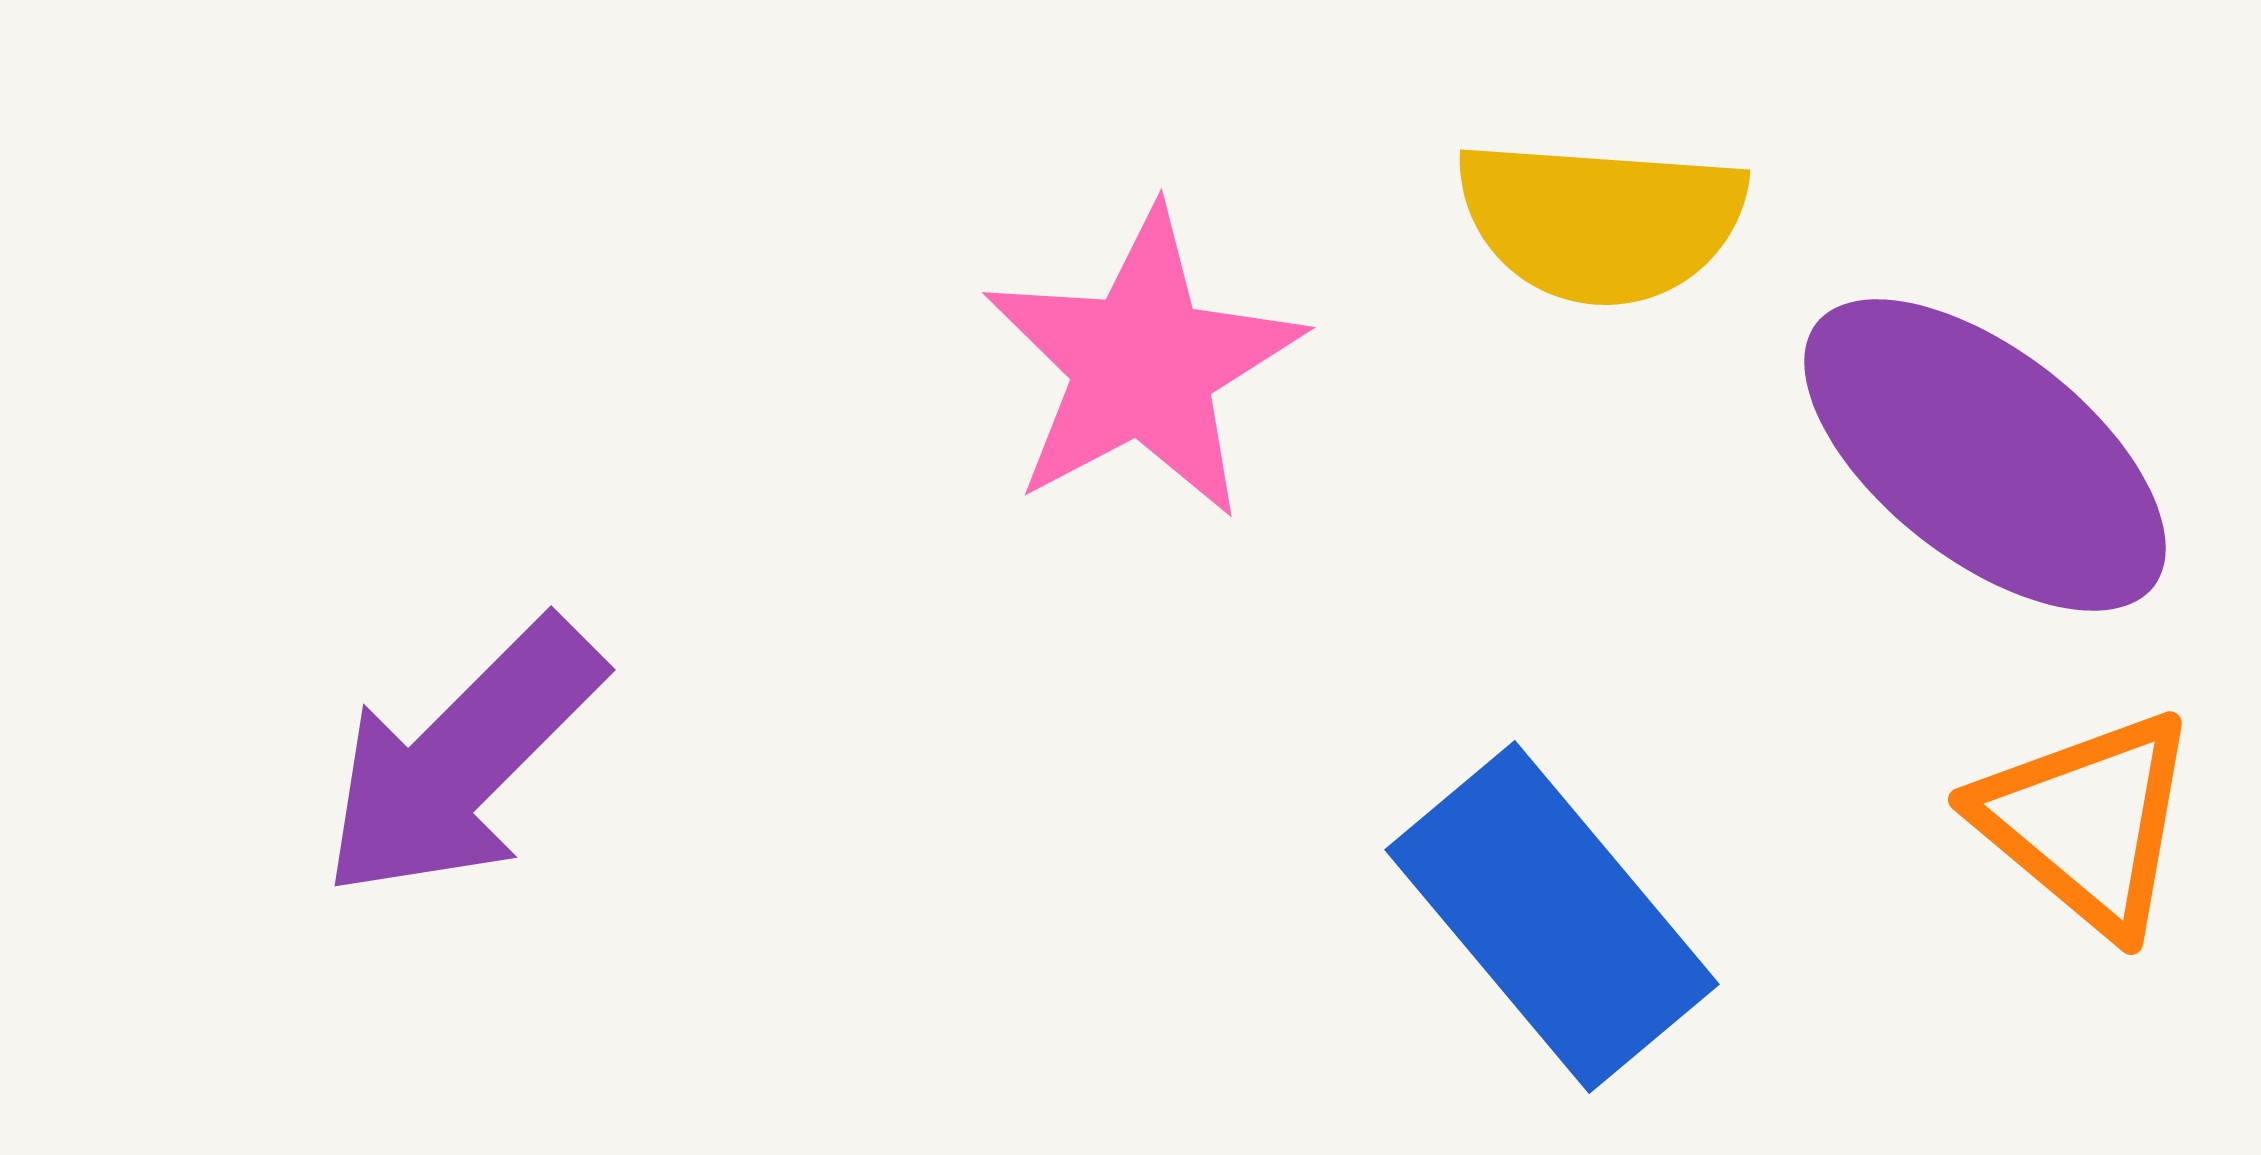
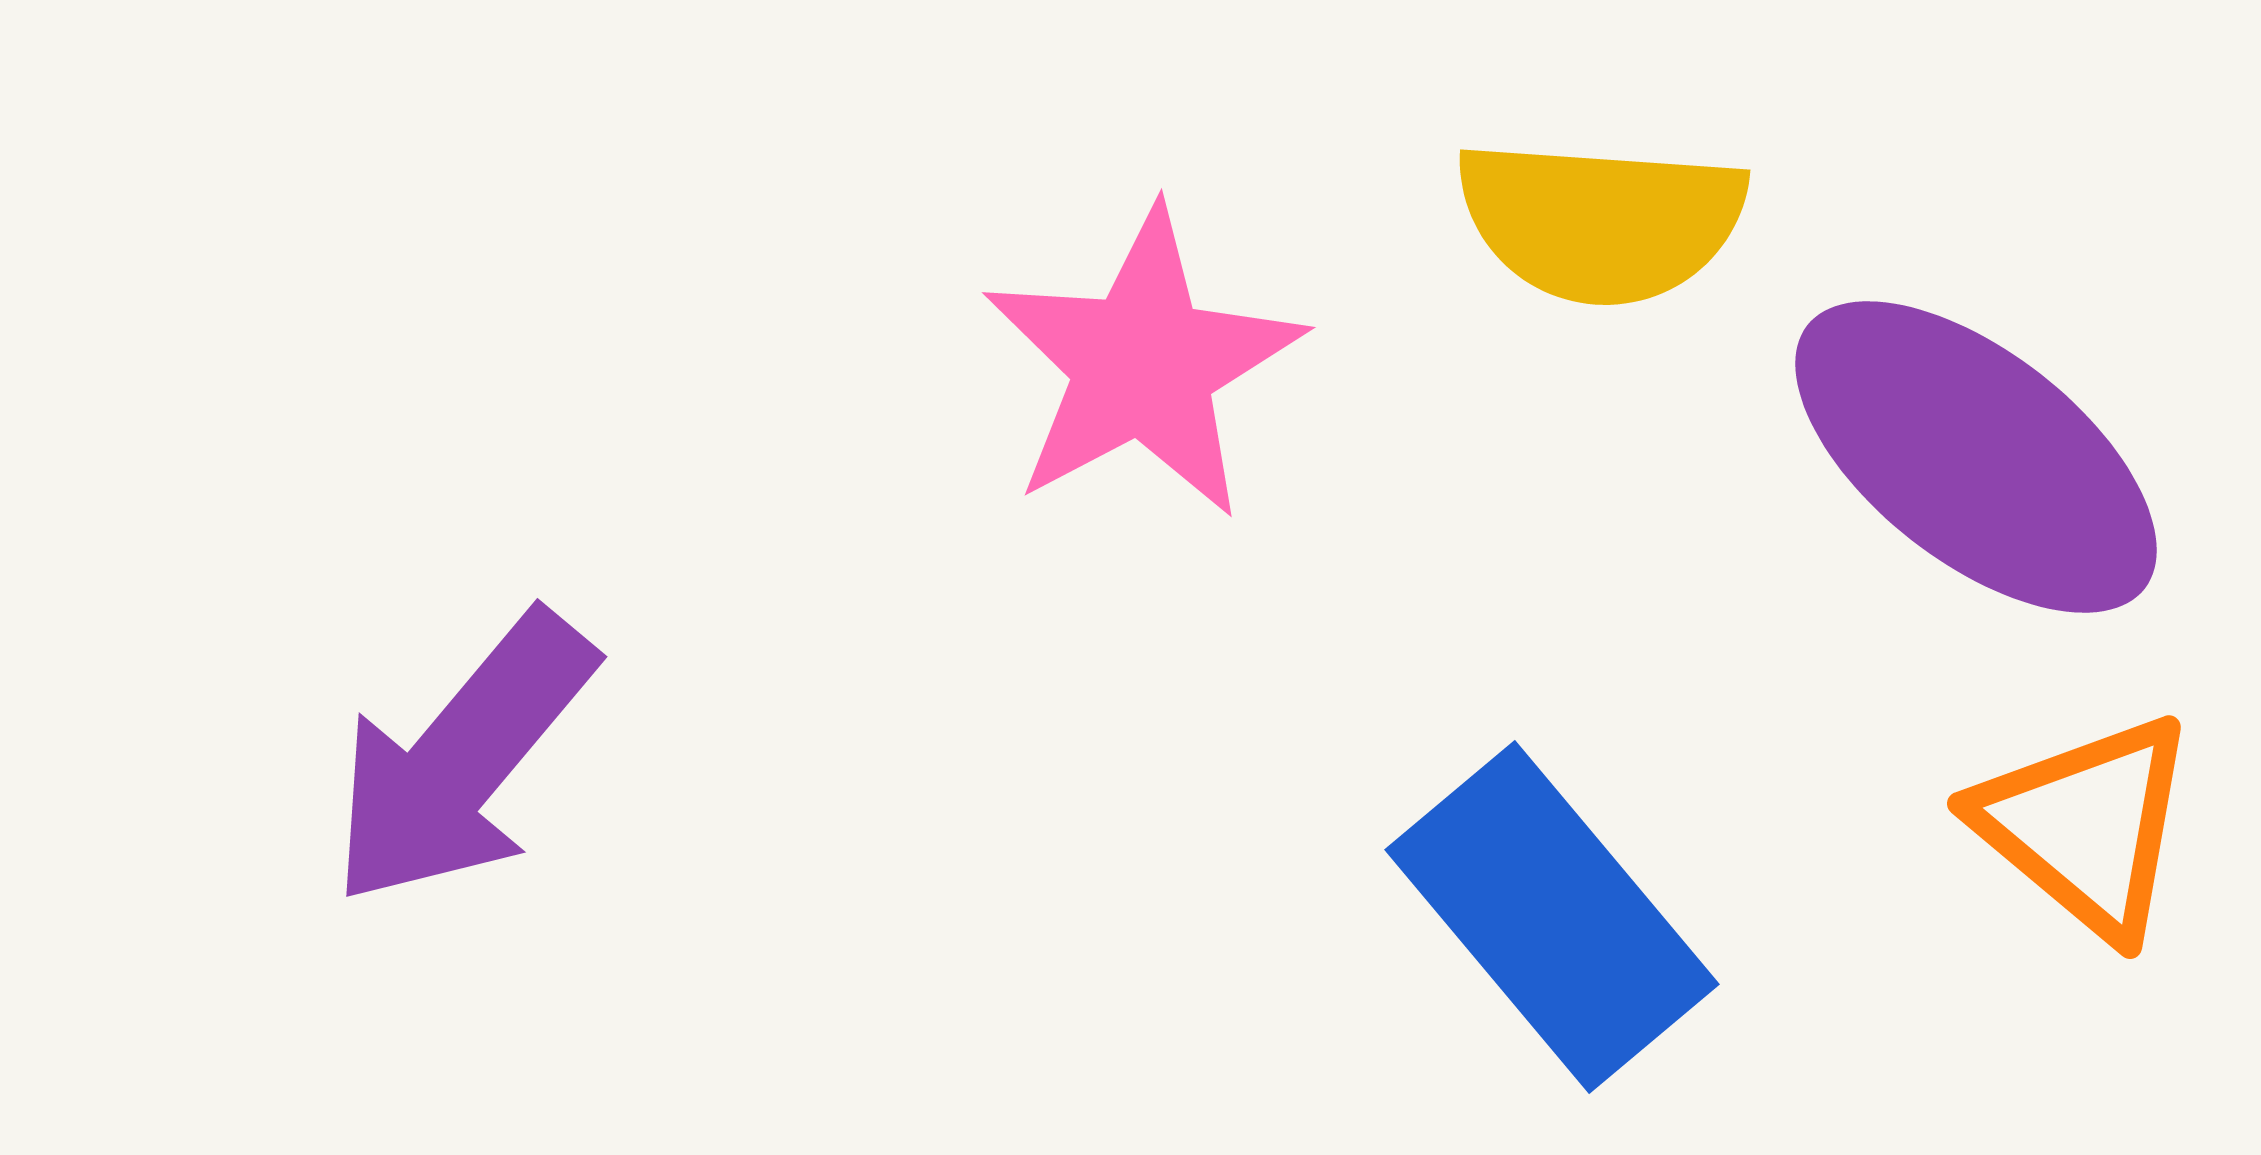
purple ellipse: moved 9 px left, 2 px down
purple arrow: rotated 5 degrees counterclockwise
orange triangle: moved 1 px left, 4 px down
